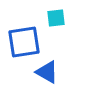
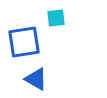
blue triangle: moved 11 px left, 7 px down
